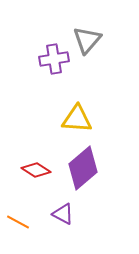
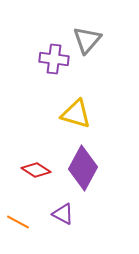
purple cross: rotated 16 degrees clockwise
yellow triangle: moved 1 px left, 5 px up; rotated 12 degrees clockwise
purple diamond: rotated 21 degrees counterclockwise
